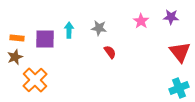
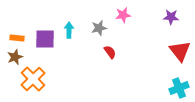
pink star: moved 18 px left, 6 px up; rotated 28 degrees clockwise
gray star: rotated 21 degrees counterclockwise
red triangle: moved 1 px up
orange cross: moved 2 px left, 1 px up
